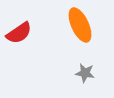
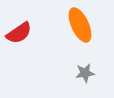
gray star: rotated 18 degrees counterclockwise
